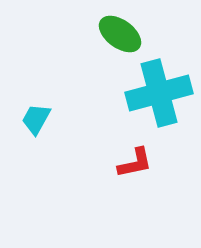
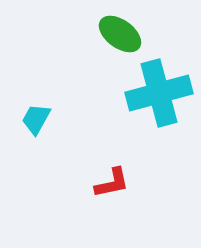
red L-shape: moved 23 px left, 20 px down
